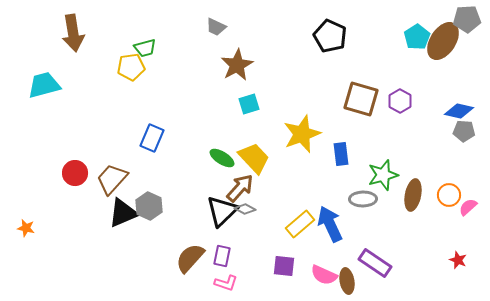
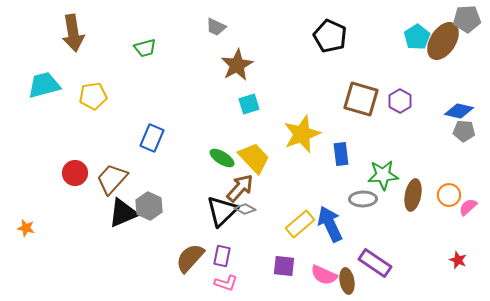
yellow pentagon at (131, 67): moved 38 px left, 29 px down
green star at (383, 175): rotated 12 degrees clockwise
